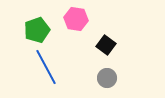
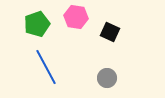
pink hexagon: moved 2 px up
green pentagon: moved 6 px up
black square: moved 4 px right, 13 px up; rotated 12 degrees counterclockwise
